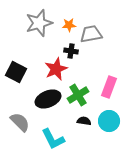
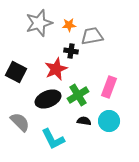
gray trapezoid: moved 1 px right, 2 px down
